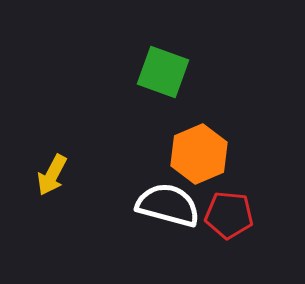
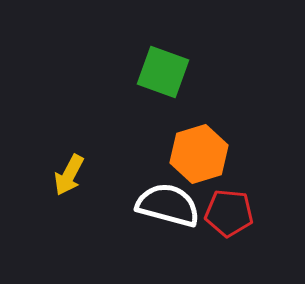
orange hexagon: rotated 6 degrees clockwise
yellow arrow: moved 17 px right
red pentagon: moved 2 px up
